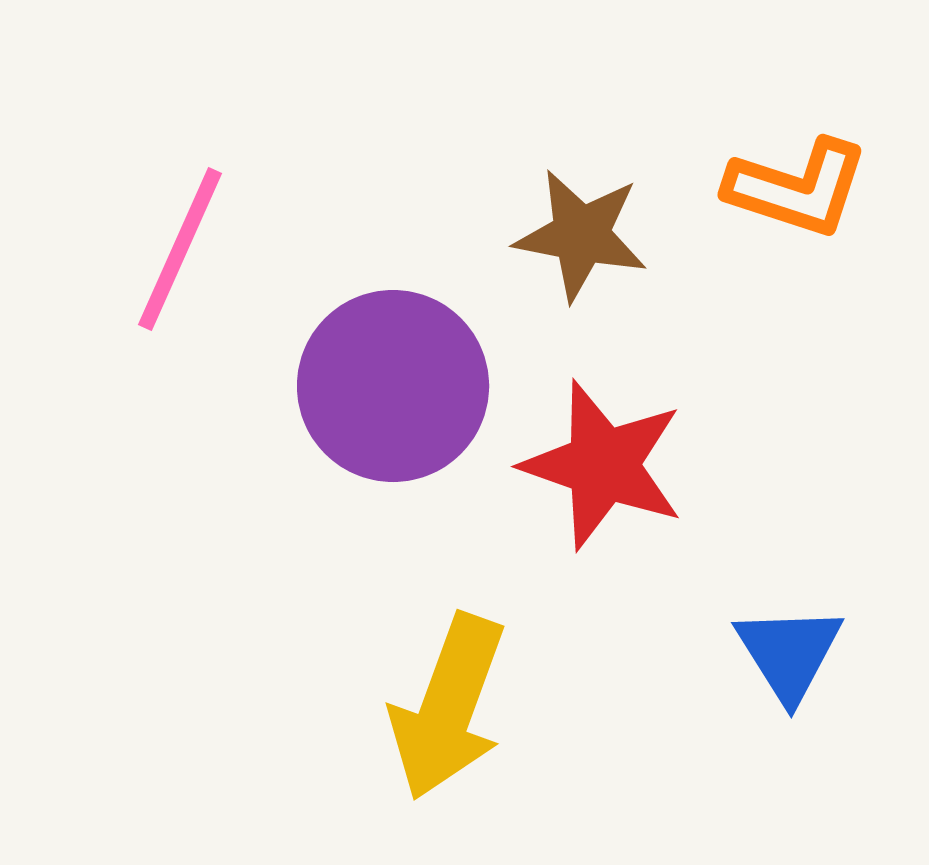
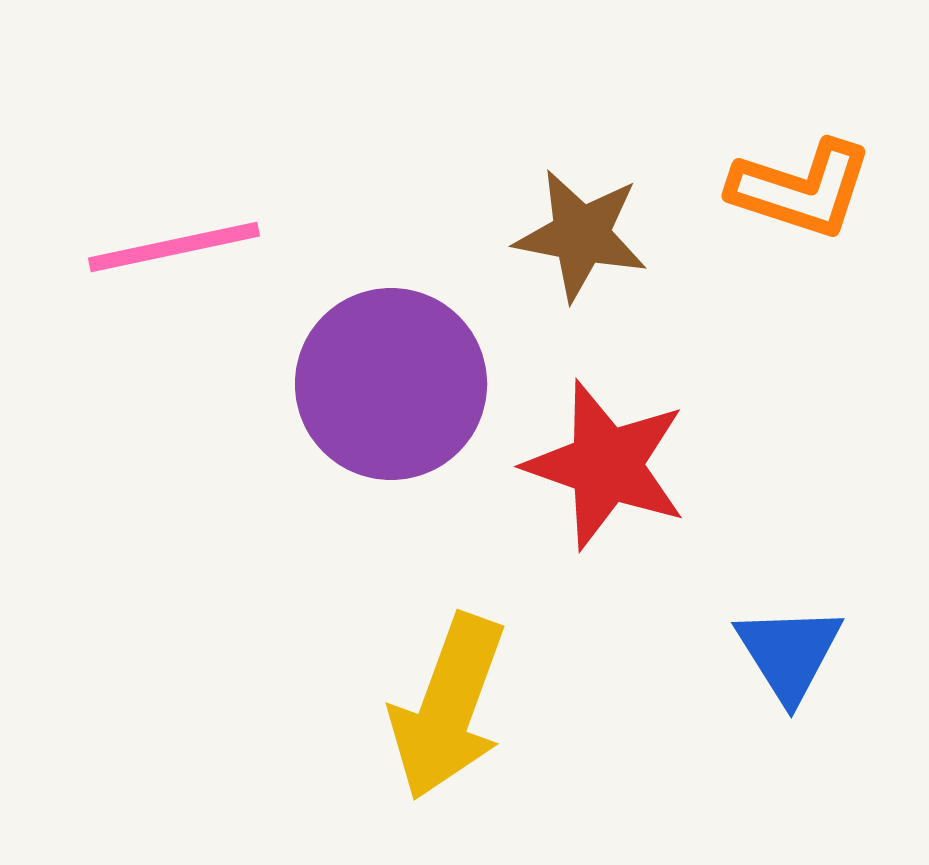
orange L-shape: moved 4 px right, 1 px down
pink line: moved 6 px left, 2 px up; rotated 54 degrees clockwise
purple circle: moved 2 px left, 2 px up
red star: moved 3 px right
